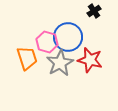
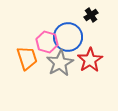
black cross: moved 3 px left, 4 px down
red star: rotated 25 degrees clockwise
